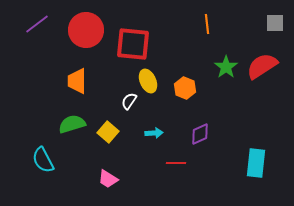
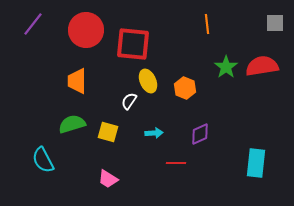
purple line: moved 4 px left; rotated 15 degrees counterclockwise
red semicircle: rotated 24 degrees clockwise
yellow square: rotated 25 degrees counterclockwise
